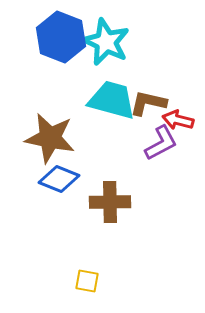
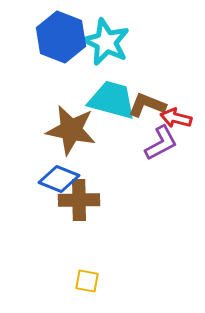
brown L-shape: moved 1 px left, 2 px down; rotated 9 degrees clockwise
red arrow: moved 2 px left, 2 px up
brown star: moved 21 px right, 8 px up
brown cross: moved 31 px left, 2 px up
